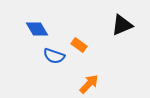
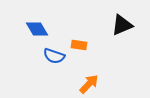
orange rectangle: rotated 28 degrees counterclockwise
